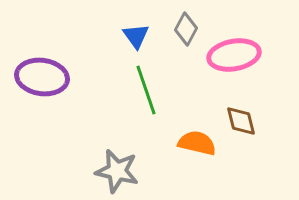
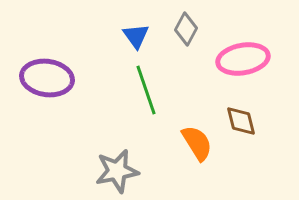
pink ellipse: moved 9 px right, 4 px down
purple ellipse: moved 5 px right, 1 px down
orange semicircle: rotated 45 degrees clockwise
gray star: rotated 24 degrees counterclockwise
